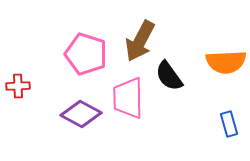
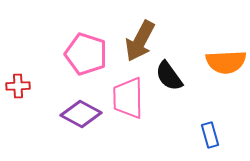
blue rectangle: moved 19 px left, 11 px down
